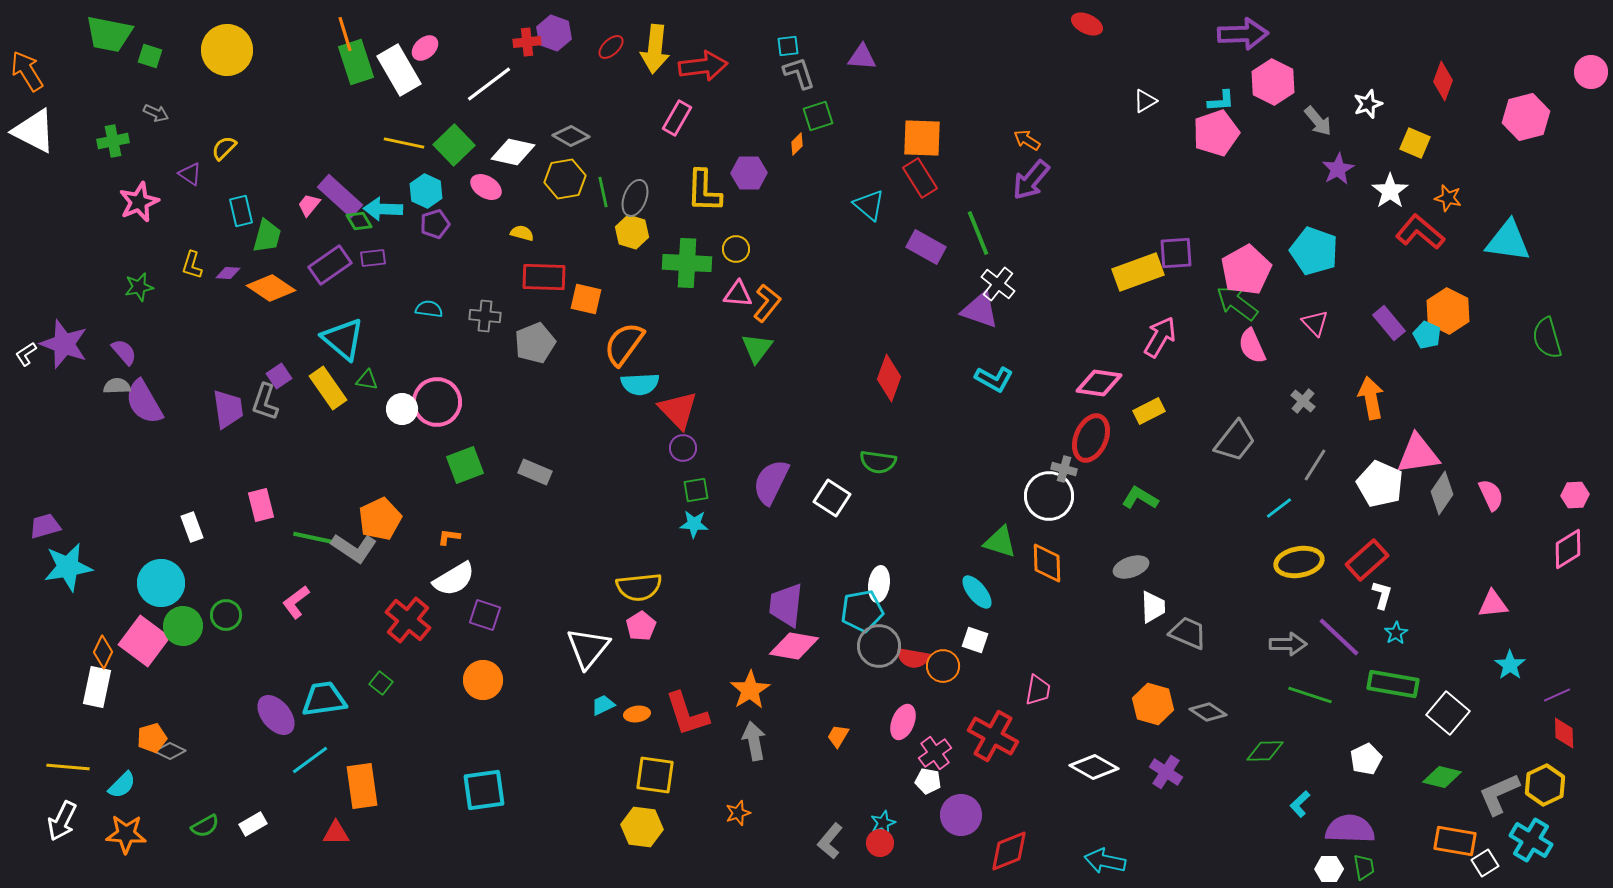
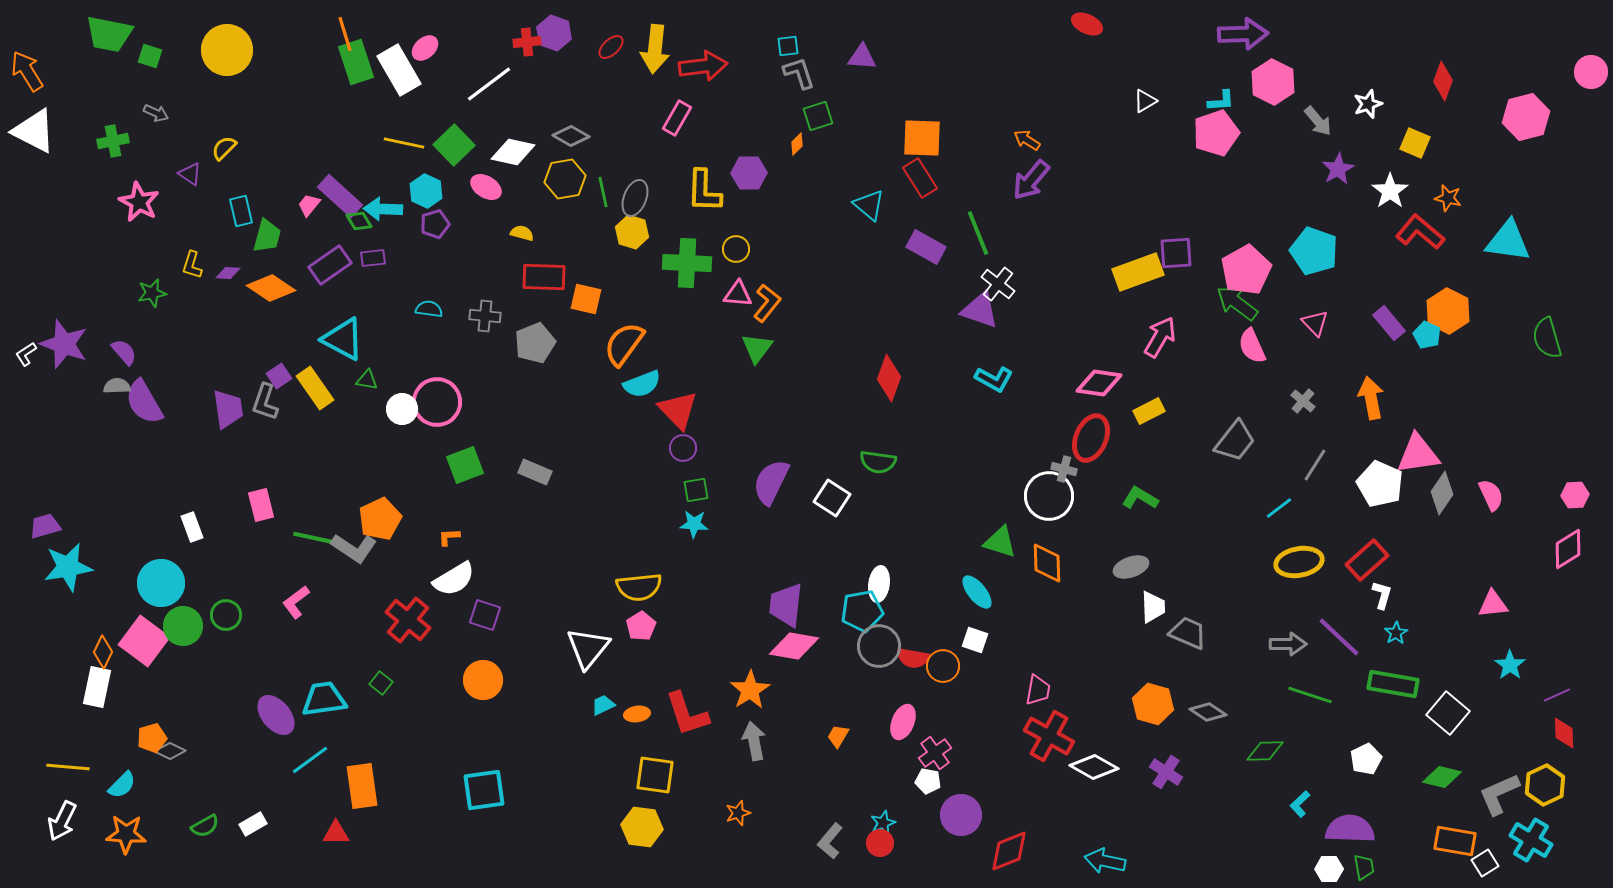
pink star at (139, 202): rotated 21 degrees counterclockwise
green star at (139, 287): moved 13 px right, 6 px down
cyan triangle at (343, 339): rotated 12 degrees counterclockwise
cyan semicircle at (640, 384): moved 2 px right; rotated 18 degrees counterclockwise
yellow rectangle at (328, 388): moved 13 px left
orange L-shape at (449, 537): rotated 10 degrees counterclockwise
red cross at (993, 736): moved 56 px right
